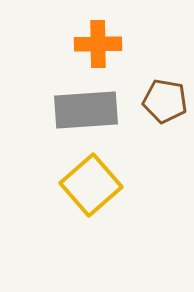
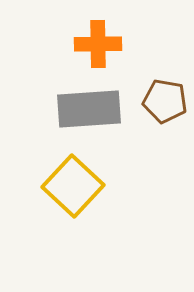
gray rectangle: moved 3 px right, 1 px up
yellow square: moved 18 px left, 1 px down; rotated 6 degrees counterclockwise
